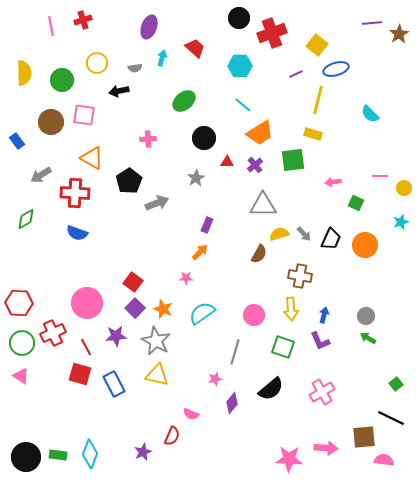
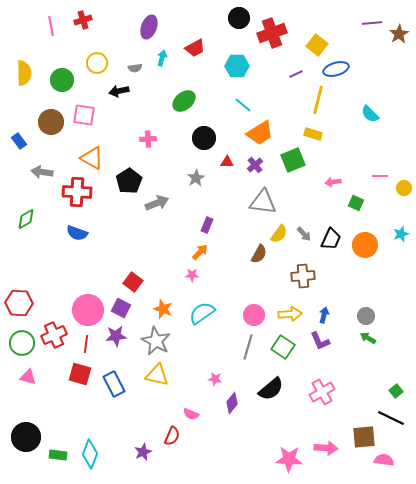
red trapezoid at (195, 48): rotated 110 degrees clockwise
cyan hexagon at (240, 66): moved 3 px left
blue rectangle at (17, 141): moved 2 px right
green square at (293, 160): rotated 15 degrees counterclockwise
gray arrow at (41, 175): moved 1 px right, 3 px up; rotated 40 degrees clockwise
red cross at (75, 193): moved 2 px right, 1 px up
gray triangle at (263, 205): moved 3 px up; rotated 8 degrees clockwise
cyan star at (401, 222): moved 12 px down
yellow semicircle at (279, 234): rotated 144 degrees clockwise
brown cross at (300, 276): moved 3 px right; rotated 15 degrees counterclockwise
pink star at (186, 278): moved 6 px right, 3 px up
pink circle at (87, 303): moved 1 px right, 7 px down
purple square at (135, 308): moved 14 px left; rotated 18 degrees counterclockwise
yellow arrow at (291, 309): moved 1 px left, 5 px down; rotated 90 degrees counterclockwise
red cross at (53, 333): moved 1 px right, 2 px down
red line at (86, 347): moved 3 px up; rotated 36 degrees clockwise
green square at (283, 347): rotated 15 degrees clockwise
gray line at (235, 352): moved 13 px right, 5 px up
pink triangle at (21, 376): moved 7 px right, 1 px down; rotated 18 degrees counterclockwise
pink star at (215, 379): rotated 24 degrees clockwise
green square at (396, 384): moved 7 px down
black circle at (26, 457): moved 20 px up
